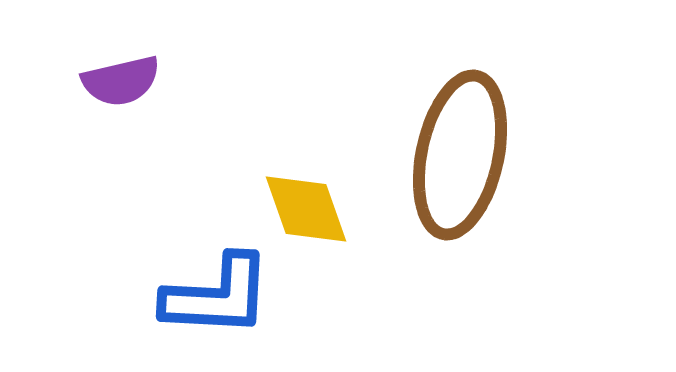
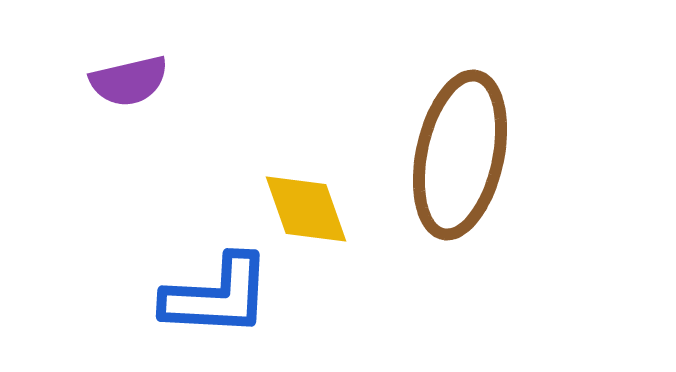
purple semicircle: moved 8 px right
